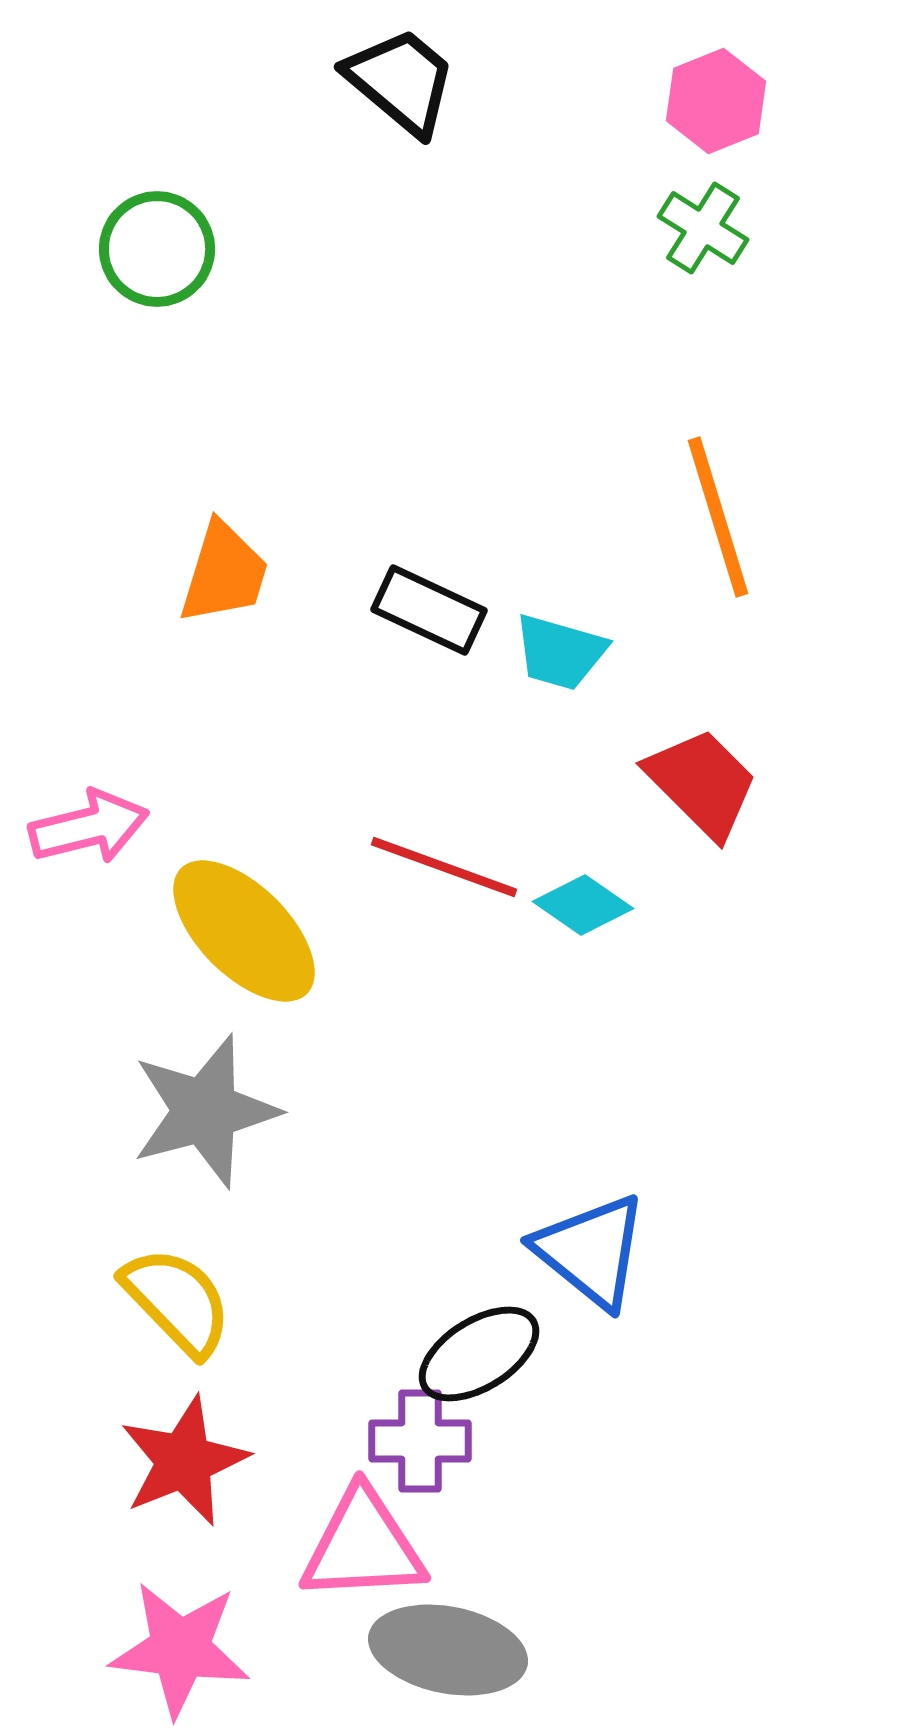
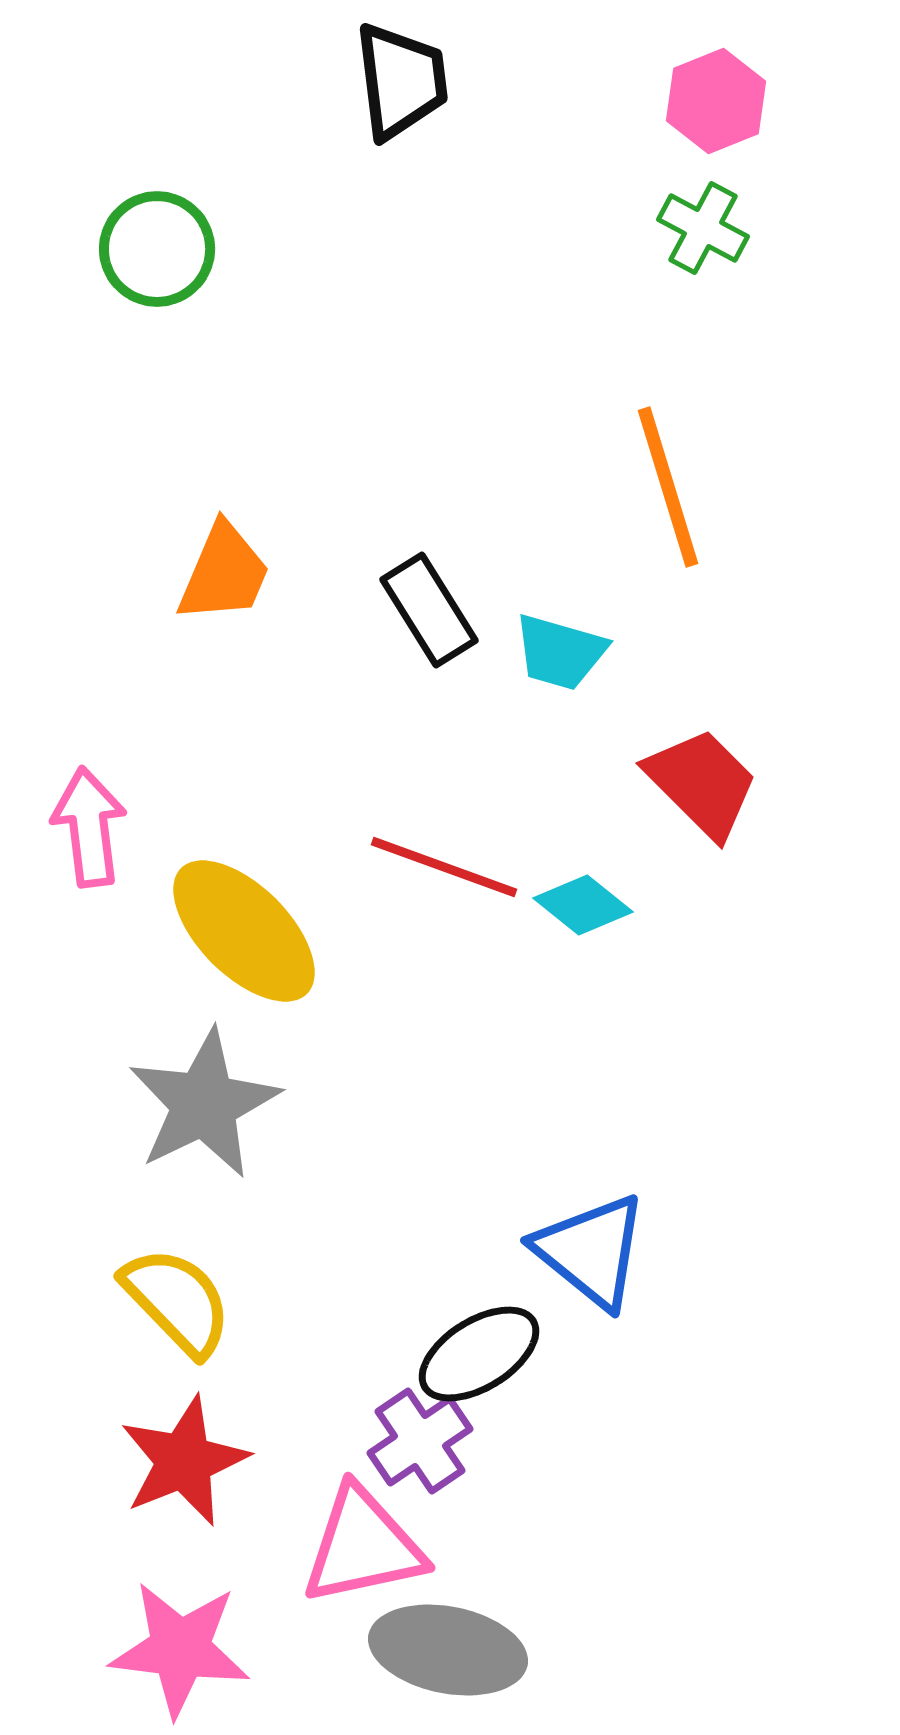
black trapezoid: rotated 43 degrees clockwise
green cross: rotated 4 degrees counterclockwise
orange line: moved 50 px left, 30 px up
orange trapezoid: rotated 6 degrees clockwise
black rectangle: rotated 33 degrees clockwise
pink arrow: rotated 83 degrees counterclockwise
cyan diamond: rotated 4 degrees clockwise
gray star: moved 1 px left, 7 px up; rotated 11 degrees counterclockwise
purple cross: rotated 34 degrees counterclockwise
pink triangle: rotated 9 degrees counterclockwise
